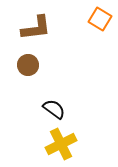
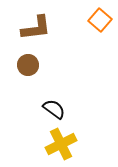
orange square: moved 1 px down; rotated 10 degrees clockwise
